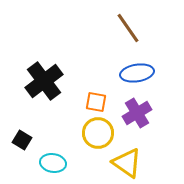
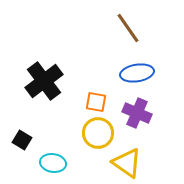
purple cross: rotated 36 degrees counterclockwise
